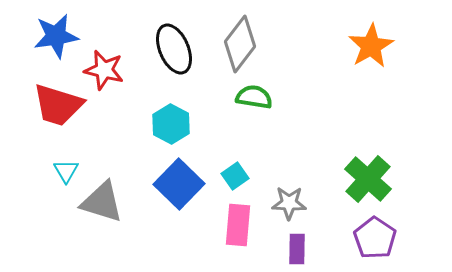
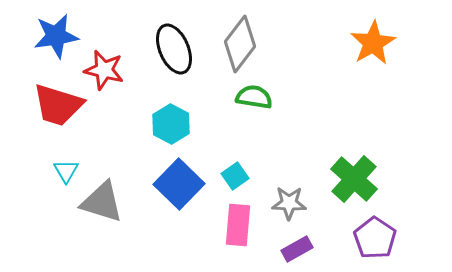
orange star: moved 2 px right, 3 px up
green cross: moved 14 px left
purple rectangle: rotated 60 degrees clockwise
